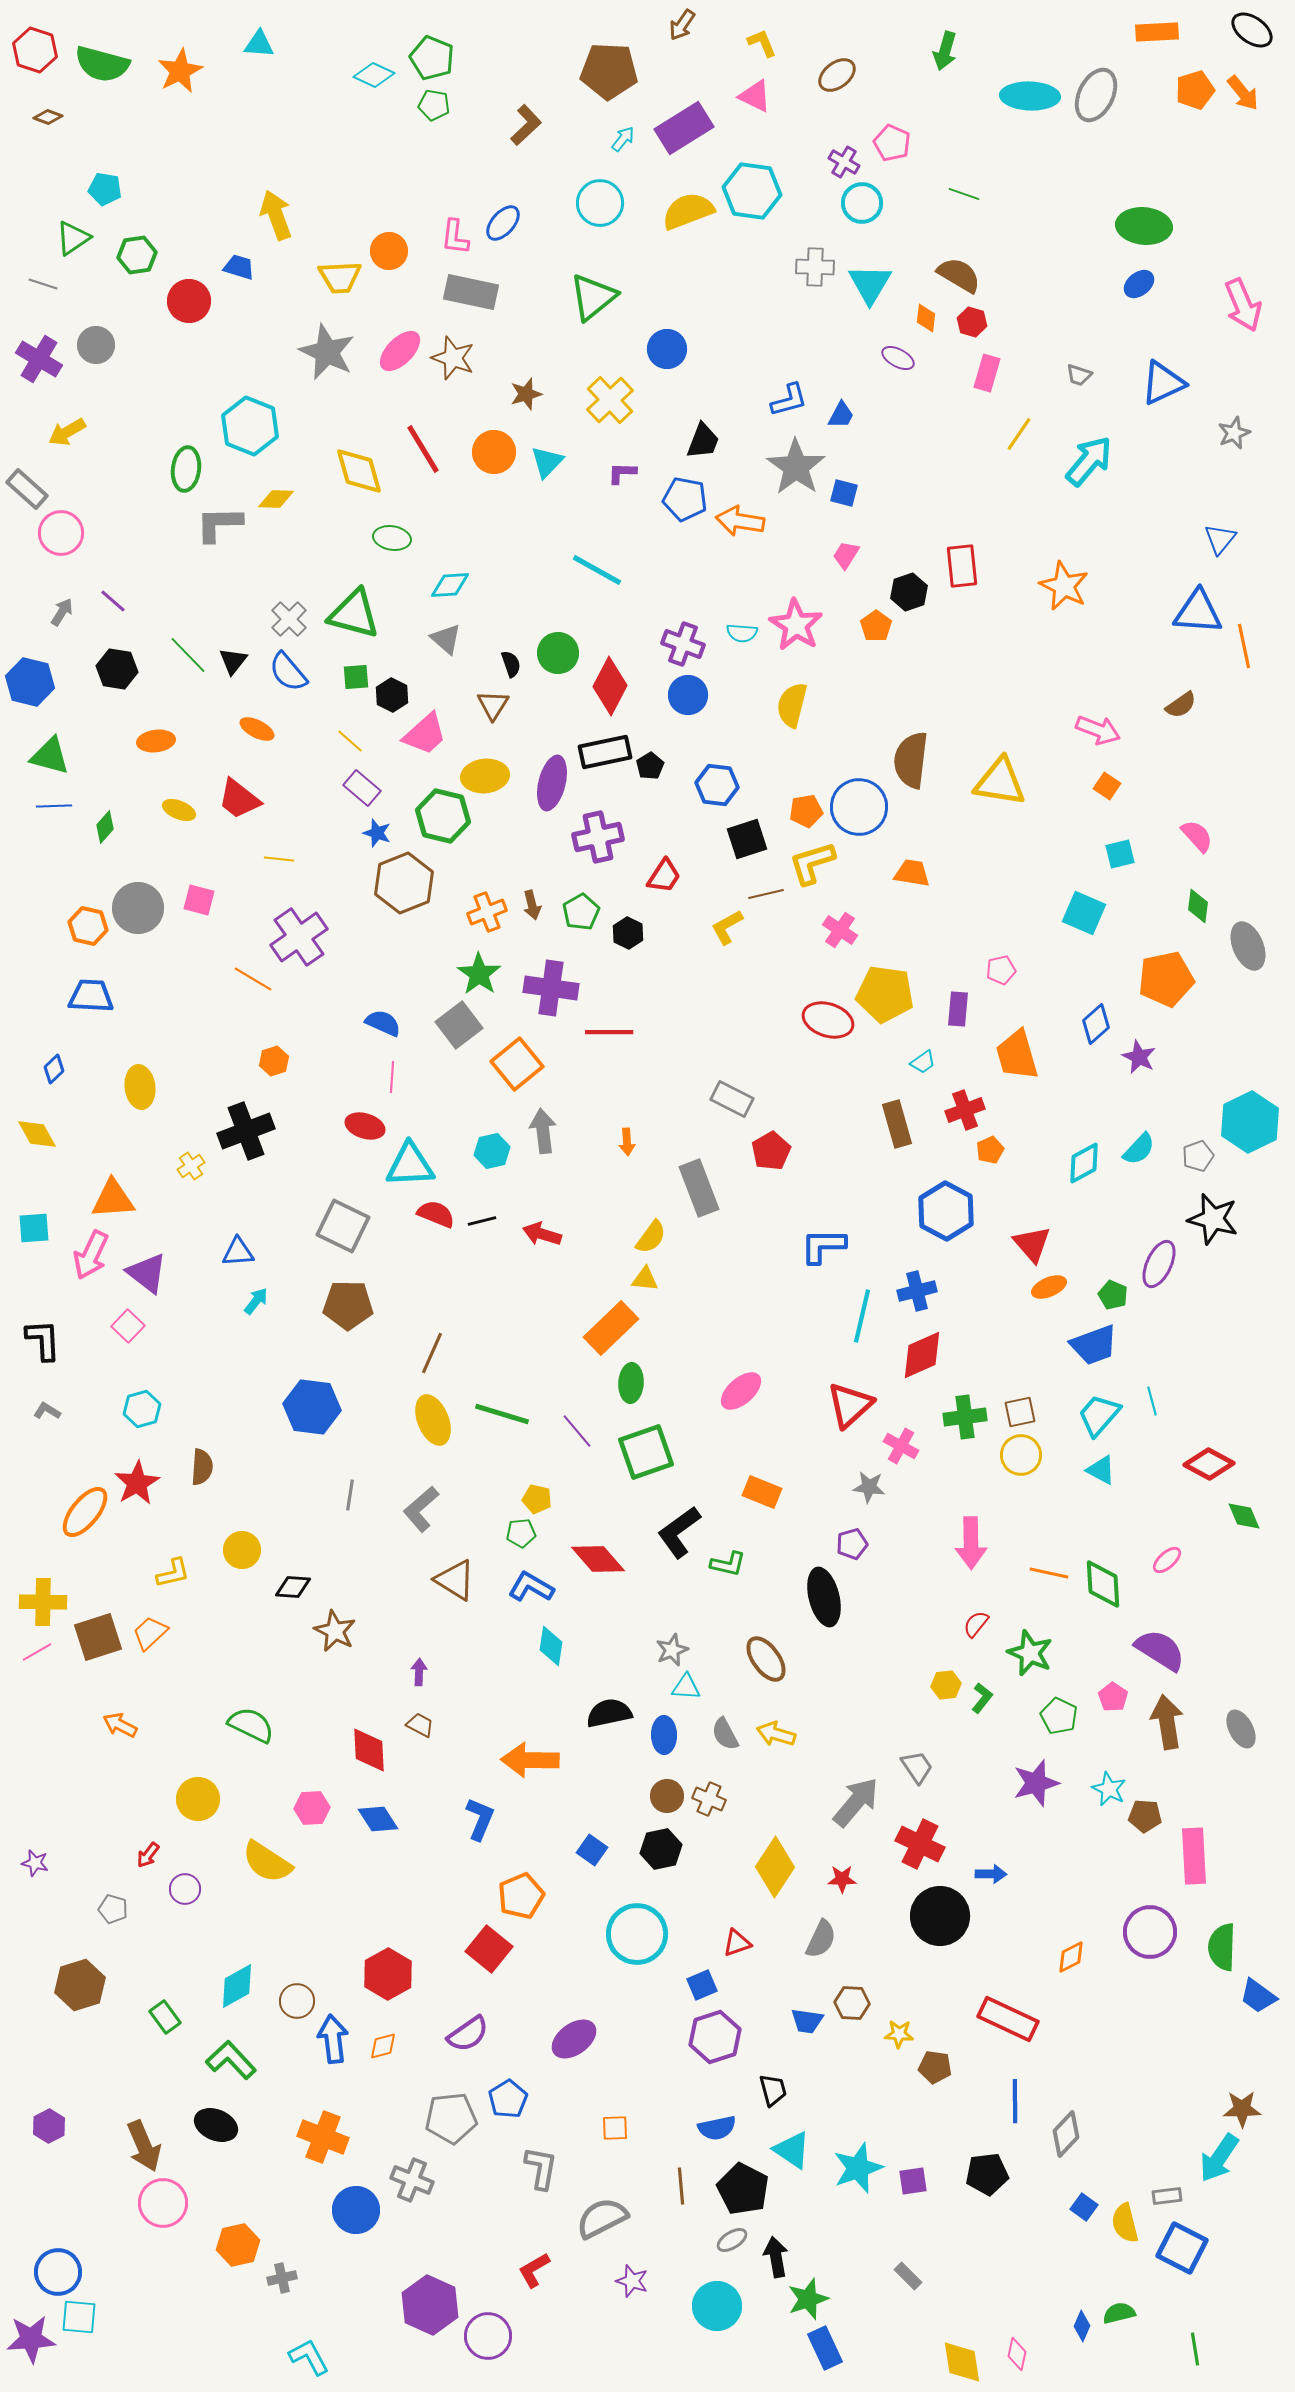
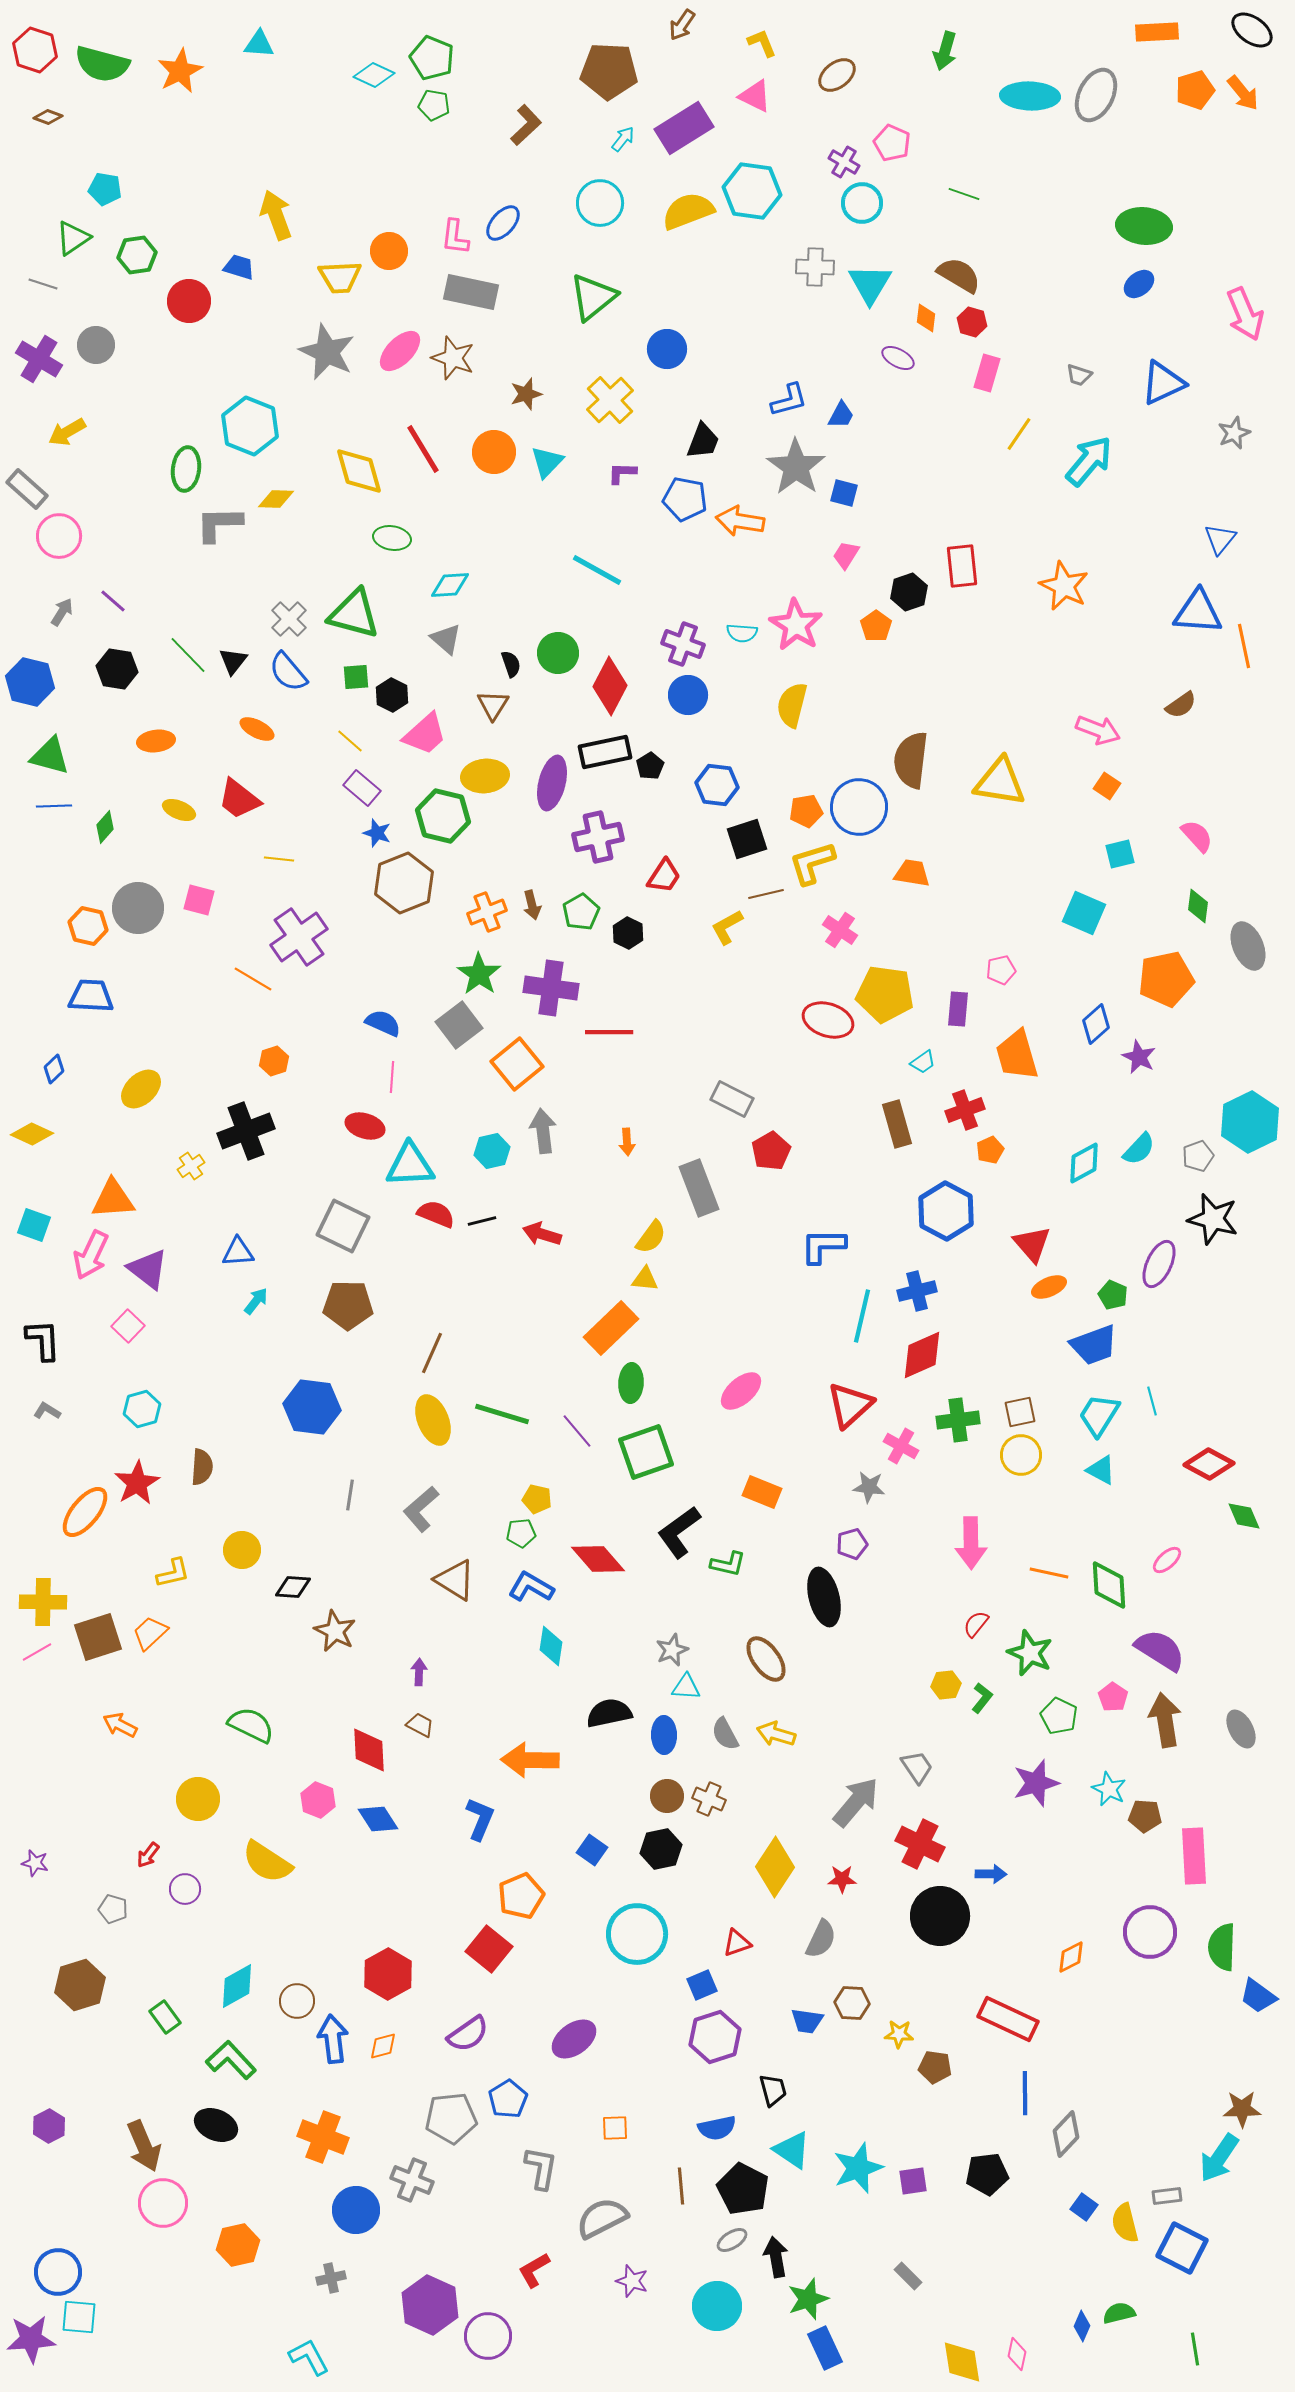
pink arrow at (1243, 305): moved 2 px right, 9 px down
pink circle at (61, 533): moved 2 px left, 3 px down
yellow ellipse at (140, 1087): moved 1 px right, 2 px down; rotated 54 degrees clockwise
yellow diamond at (37, 1134): moved 5 px left; rotated 36 degrees counterclockwise
cyan square at (34, 1228): moved 3 px up; rotated 24 degrees clockwise
purple triangle at (147, 1273): moved 1 px right, 4 px up
cyan trapezoid at (1099, 1415): rotated 9 degrees counterclockwise
green cross at (965, 1417): moved 7 px left, 3 px down
green diamond at (1103, 1584): moved 6 px right, 1 px down
brown arrow at (1167, 1722): moved 2 px left, 2 px up
pink hexagon at (312, 1808): moved 6 px right, 8 px up; rotated 24 degrees clockwise
blue line at (1015, 2101): moved 10 px right, 8 px up
gray cross at (282, 2278): moved 49 px right
